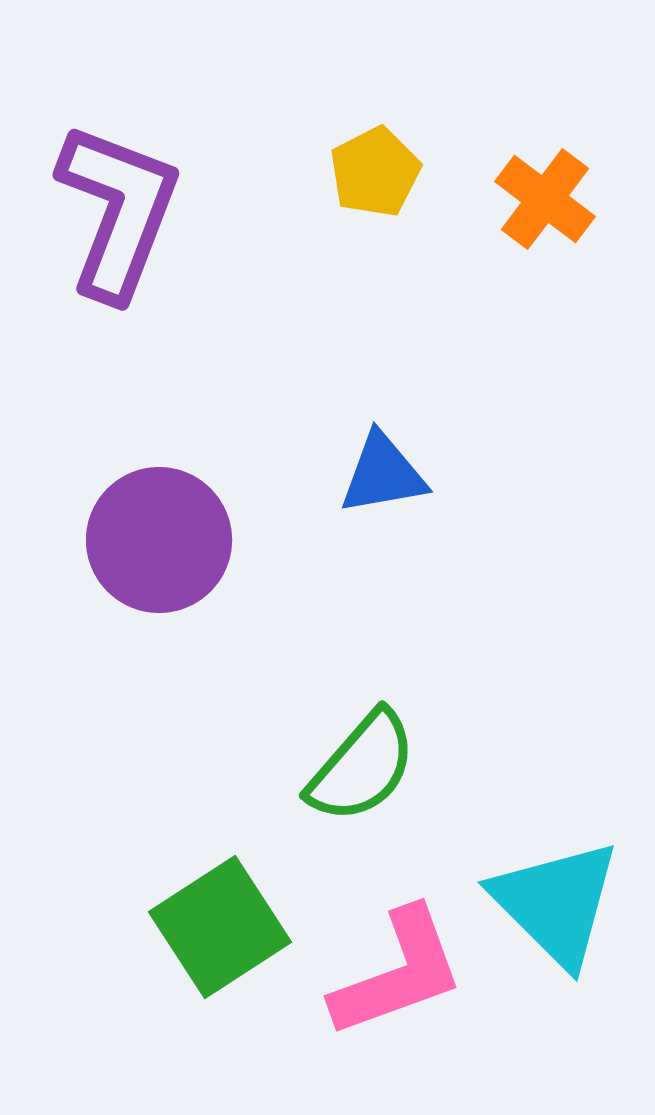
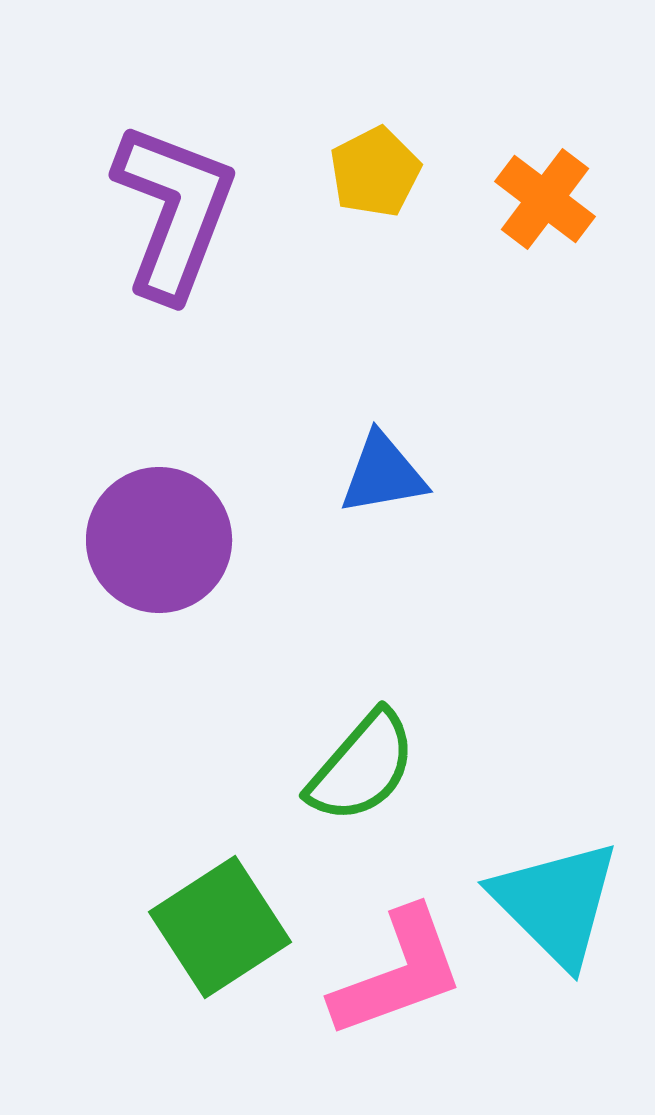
purple L-shape: moved 56 px right
